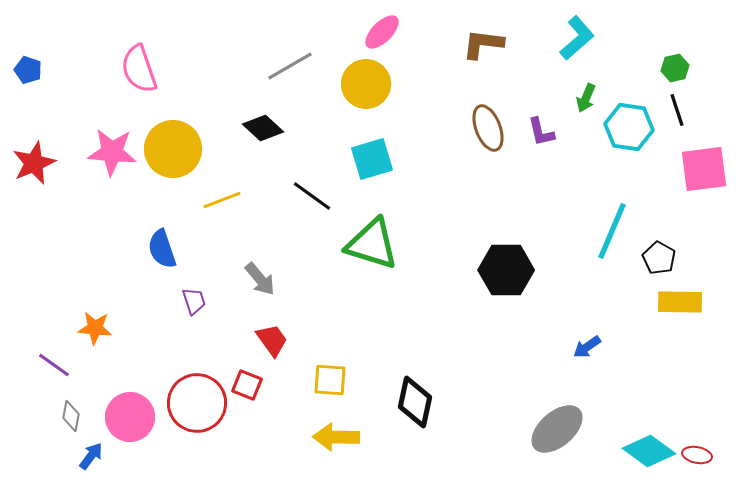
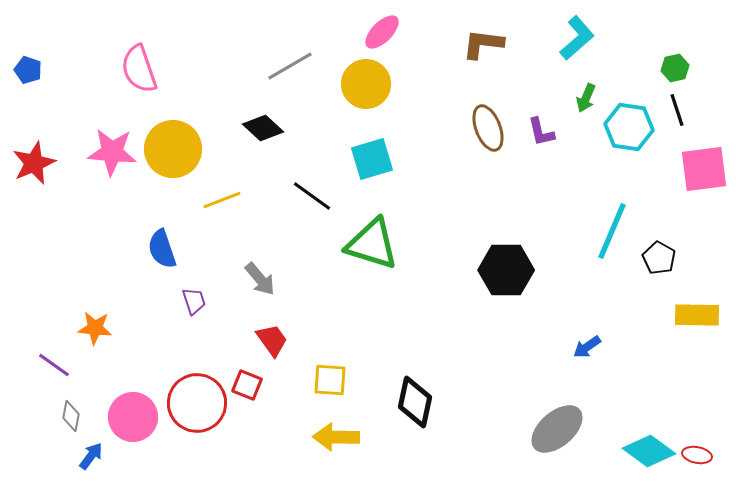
yellow rectangle at (680, 302): moved 17 px right, 13 px down
pink circle at (130, 417): moved 3 px right
